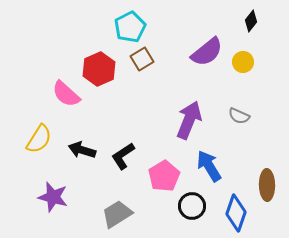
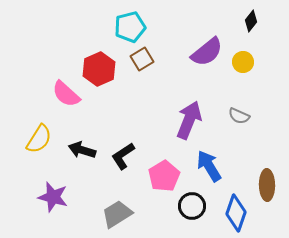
cyan pentagon: rotated 12 degrees clockwise
